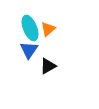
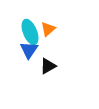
cyan ellipse: moved 4 px down
